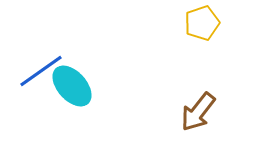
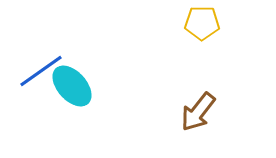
yellow pentagon: rotated 20 degrees clockwise
